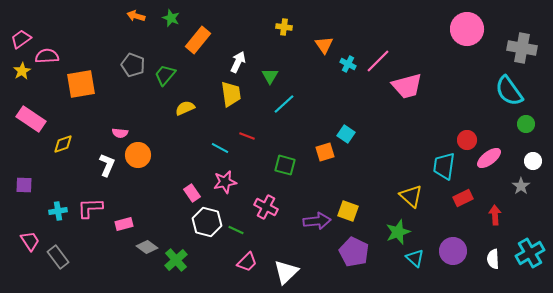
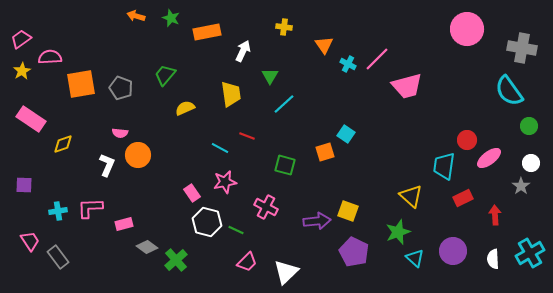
orange rectangle at (198, 40): moved 9 px right, 8 px up; rotated 40 degrees clockwise
pink semicircle at (47, 56): moved 3 px right, 1 px down
pink line at (378, 61): moved 1 px left, 2 px up
white arrow at (238, 62): moved 5 px right, 11 px up
gray pentagon at (133, 65): moved 12 px left, 23 px down
green circle at (526, 124): moved 3 px right, 2 px down
white circle at (533, 161): moved 2 px left, 2 px down
